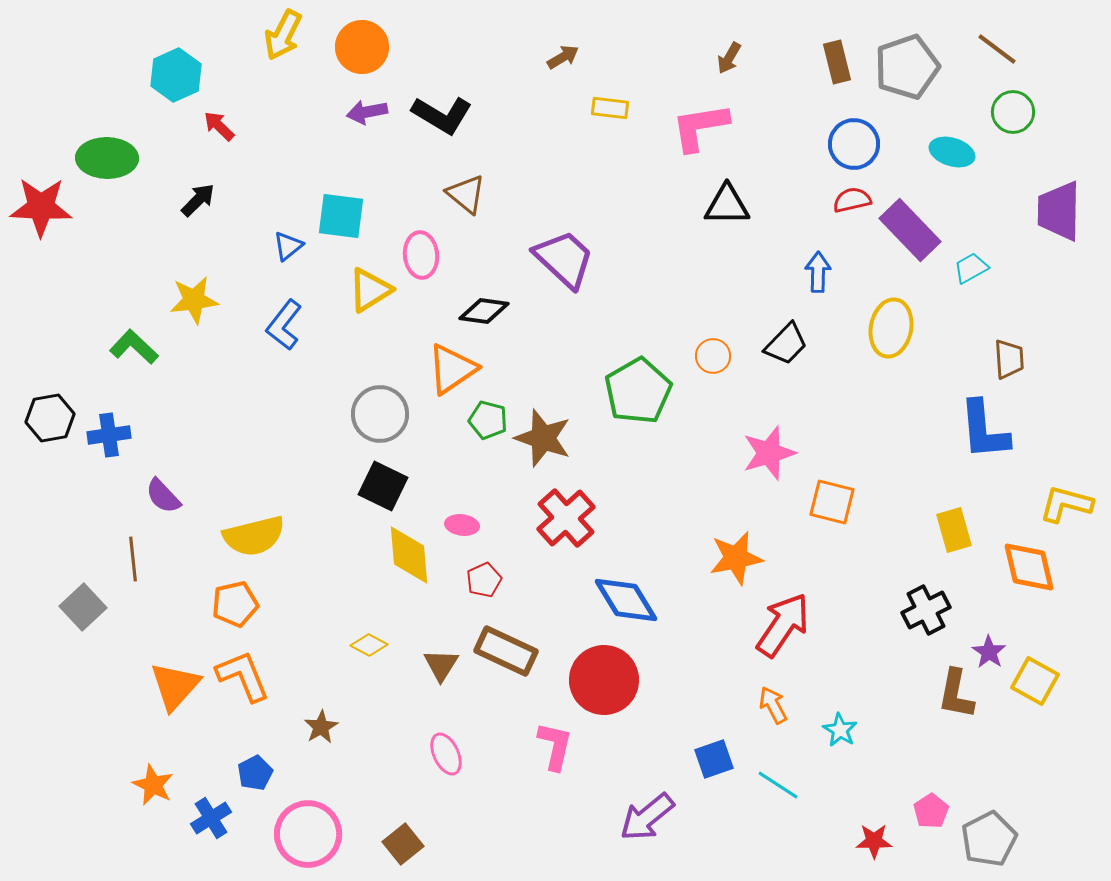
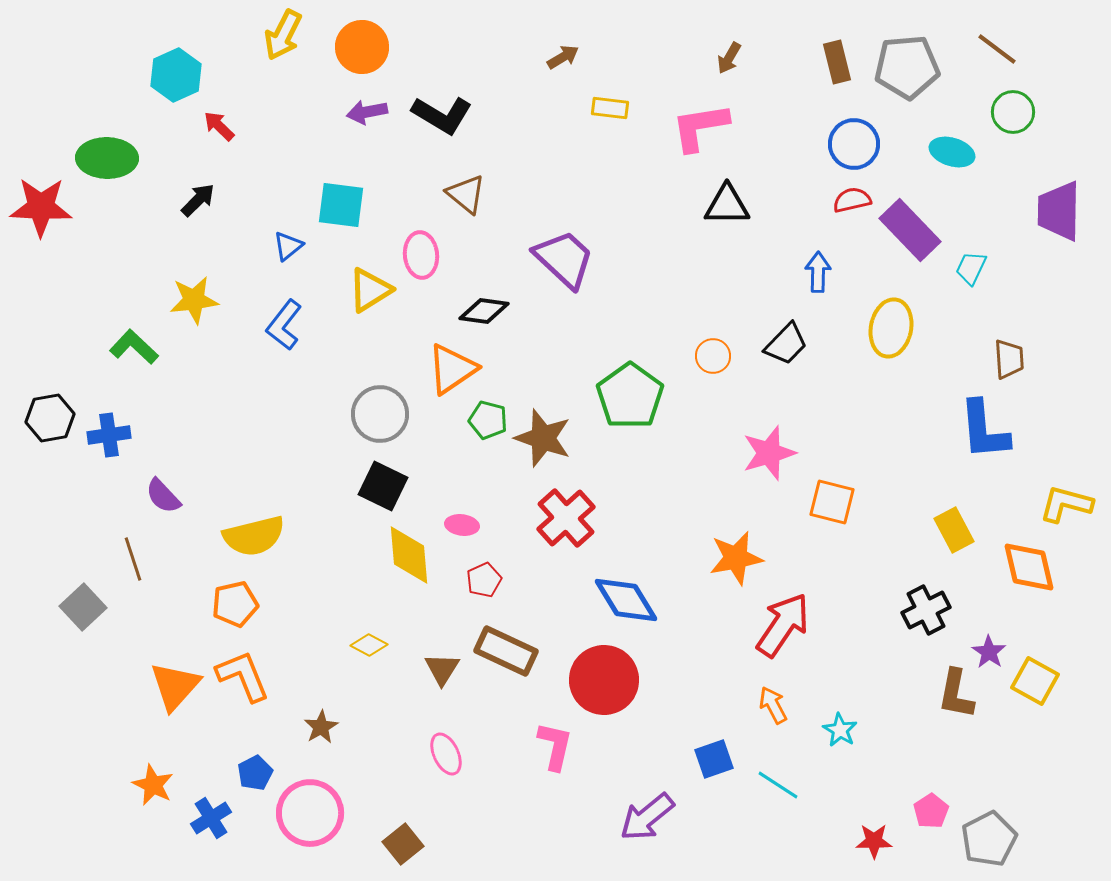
gray pentagon at (907, 67): rotated 14 degrees clockwise
cyan square at (341, 216): moved 11 px up
cyan trapezoid at (971, 268): rotated 36 degrees counterclockwise
green pentagon at (638, 391): moved 8 px left, 5 px down; rotated 6 degrees counterclockwise
yellow rectangle at (954, 530): rotated 12 degrees counterclockwise
brown line at (133, 559): rotated 12 degrees counterclockwise
brown triangle at (441, 665): moved 1 px right, 4 px down
pink circle at (308, 834): moved 2 px right, 21 px up
